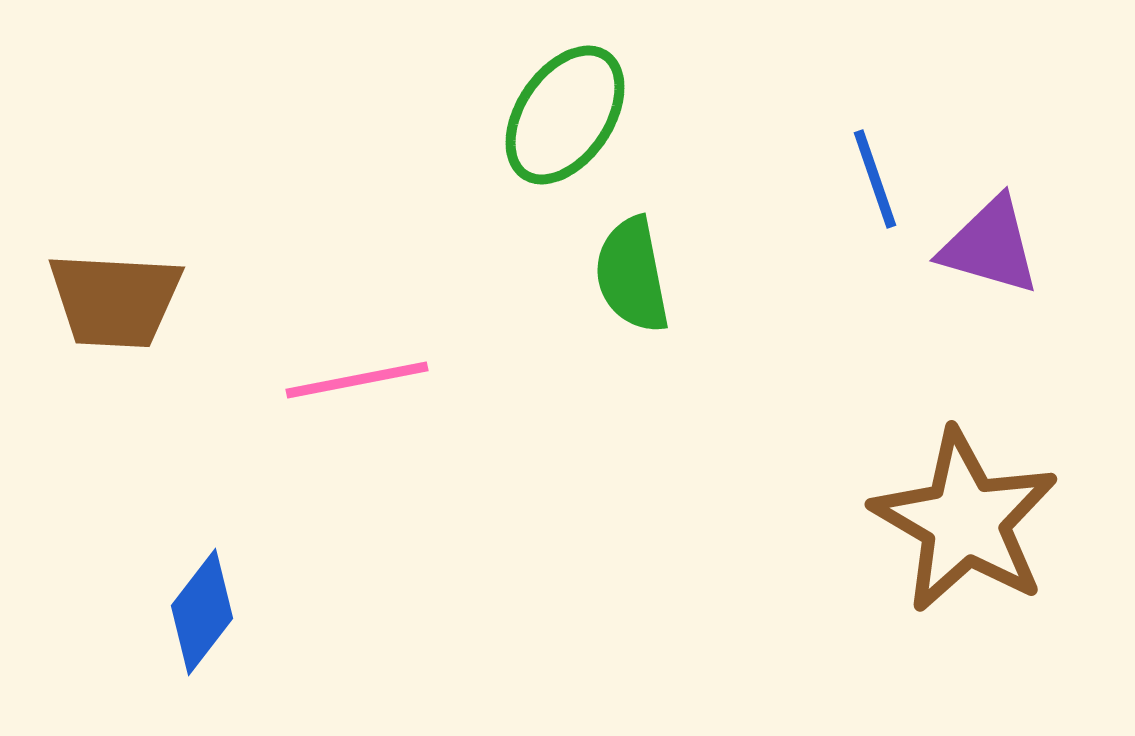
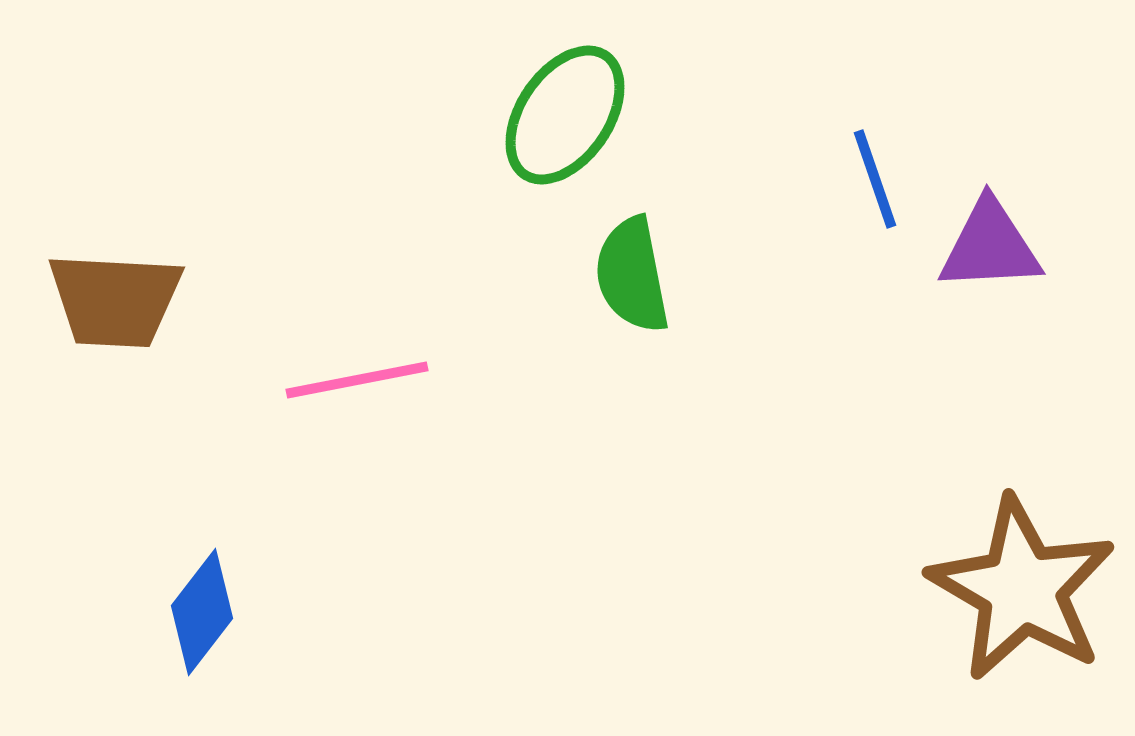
purple triangle: rotated 19 degrees counterclockwise
brown star: moved 57 px right, 68 px down
